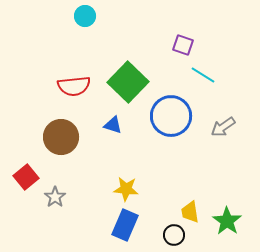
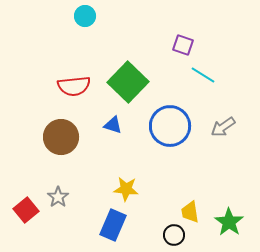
blue circle: moved 1 px left, 10 px down
red square: moved 33 px down
gray star: moved 3 px right
green star: moved 2 px right, 1 px down
blue rectangle: moved 12 px left
